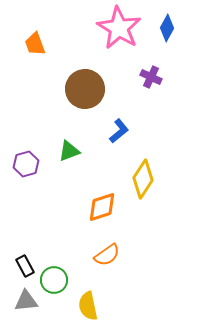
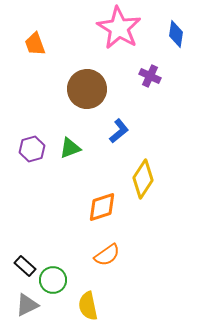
blue diamond: moved 9 px right, 6 px down; rotated 20 degrees counterclockwise
purple cross: moved 1 px left, 1 px up
brown circle: moved 2 px right
green triangle: moved 1 px right, 3 px up
purple hexagon: moved 6 px right, 15 px up
black rectangle: rotated 20 degrees counterclockwise
green circle: moved 1 px left
gray triangle: moved 1 px right, 4 px down; rotated 20 degrees counterclockwise
